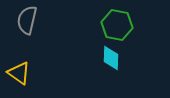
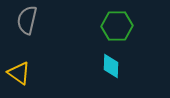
green hexagon: moved 1 px down; rotated 12 degrees counterclockwise
cyan diamond: moved 8 px down
